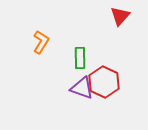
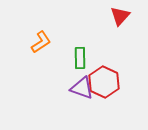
orange L-shape: rotated 25 degrees clockwise
